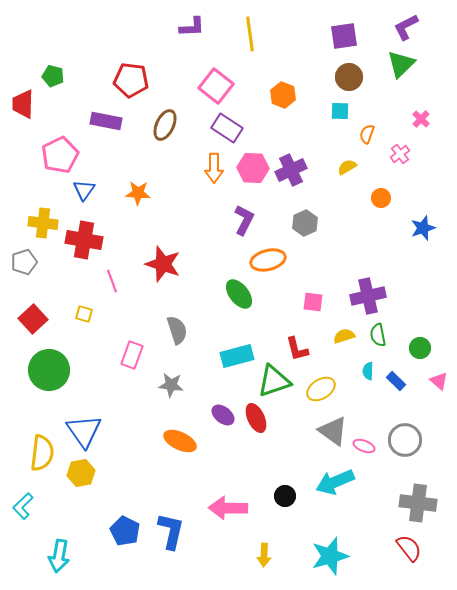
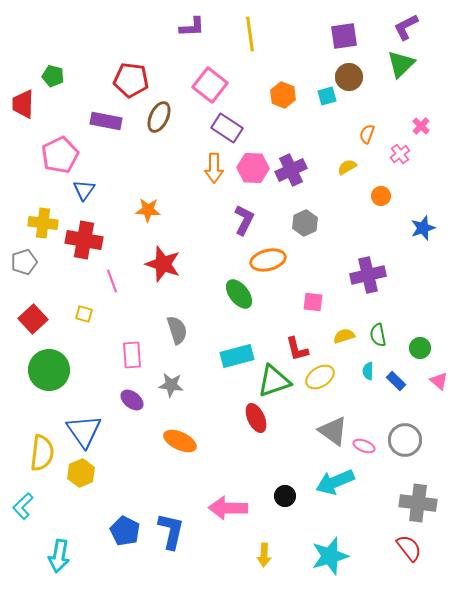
pink square at (216, 86): moved 6 px left, 1 px up
cyan square at (340, 111): moved 13 px left, 15 px up; rotated 18 degrees counterclockwise
pink cross at (421, 119): moved 7 px down
brown ellipse at (165, 125): moved 6 px left, 8 px up
orange star at (138, 193): moved 10 px right, 17 px down
orange circle at (381, 198): moved 2 px up
purple cross at (368, 296): moved 21 px up
pink rectangle at (132, 355): rotated 24 degrees counterclockwise
yellow ellipse at (321, 389): moved 1 px left, 12 px up
purple ellipse at (223, 415): moved 91 px left, 15 px up
yellow hexagon at (81, 473): rotated 12 degrees counterclockwise
